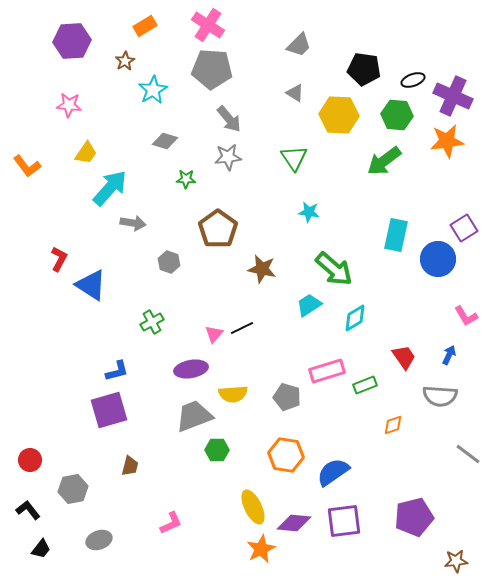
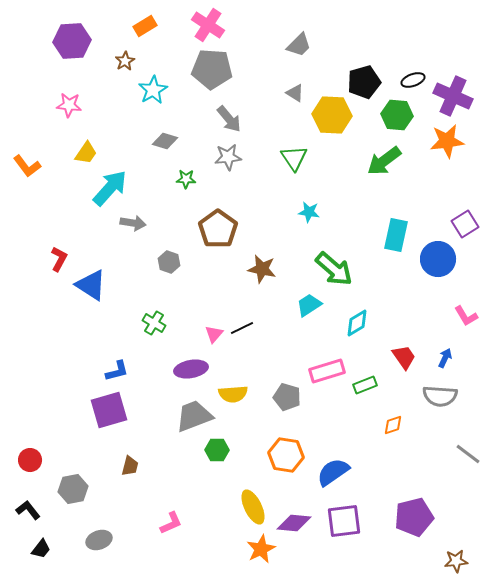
black pentagon at (364, 69): moved 13 px down; rotated 24 degrees counterclockwise
yellow hexagon at (339, 115): moved 7 px left
purple square at (464, 228): moved 1 px right, 4 px up
cyan diamond at (355, 318): moved 2 px right, 5 px down
green cross at (152, 322): moved 2 px right, 1 px down; rotated 30 degrees counterclockwise
blue arrow at (449, 355): moved 4 px left, 3 px down
